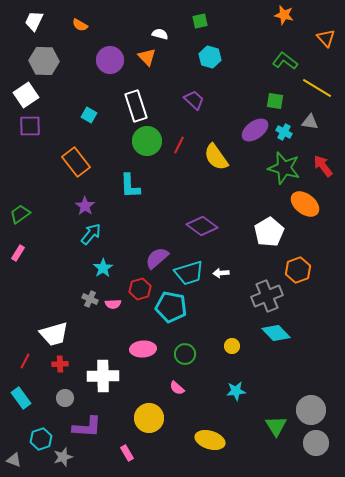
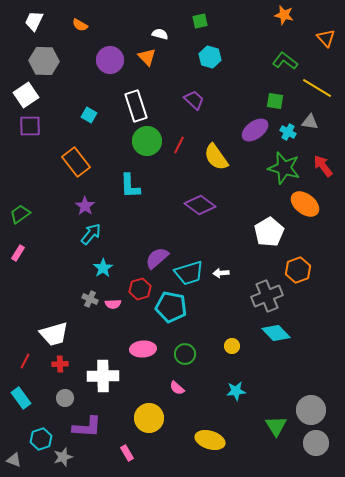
cyan cross at (284, 132): moved 4 px right
purple diamond at (202, 226): moved 2 px left, 21 px up
